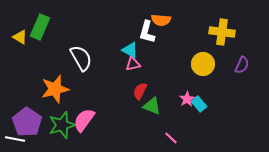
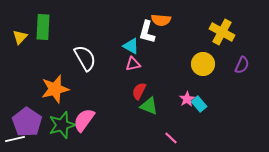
green rectangle: moved 3 px right; rotated 20 degrees counterclockwise
yellow cross: rotated 20 degrees clockwise
yellow triangle: rotated 42 degrees clockwise
cyan triangle: moved 1 px right, 4 px up
white semicircle: moved 4 px right
red semicircle: moved 1 px left
green triangle: moved 3 px left
white line: rotated 24 degrees counterclockwise
